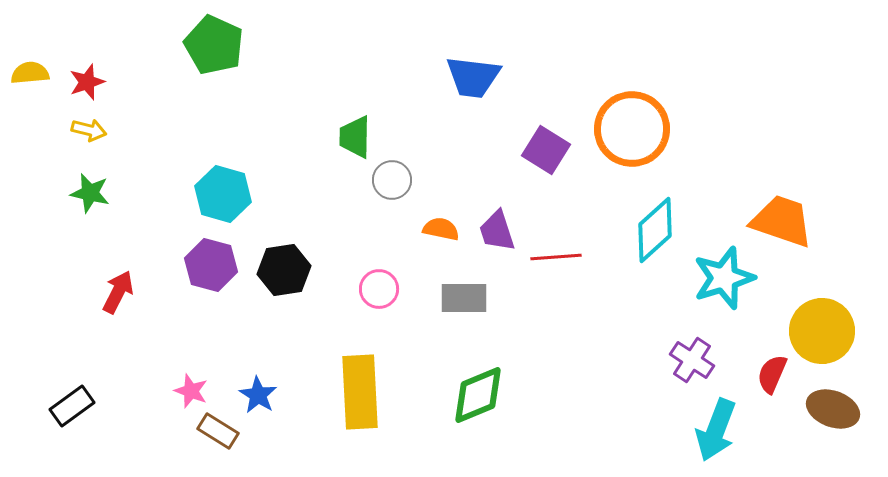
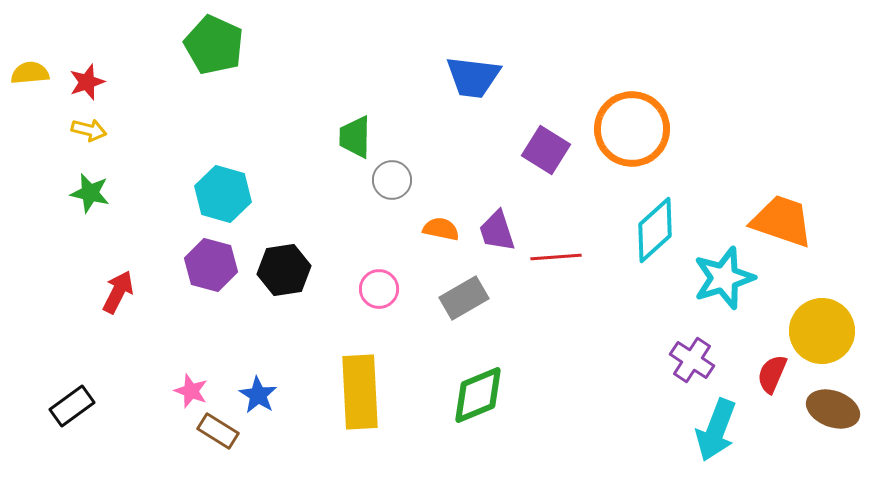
gray rectangle: rotated 30 degrees counterclockwise
